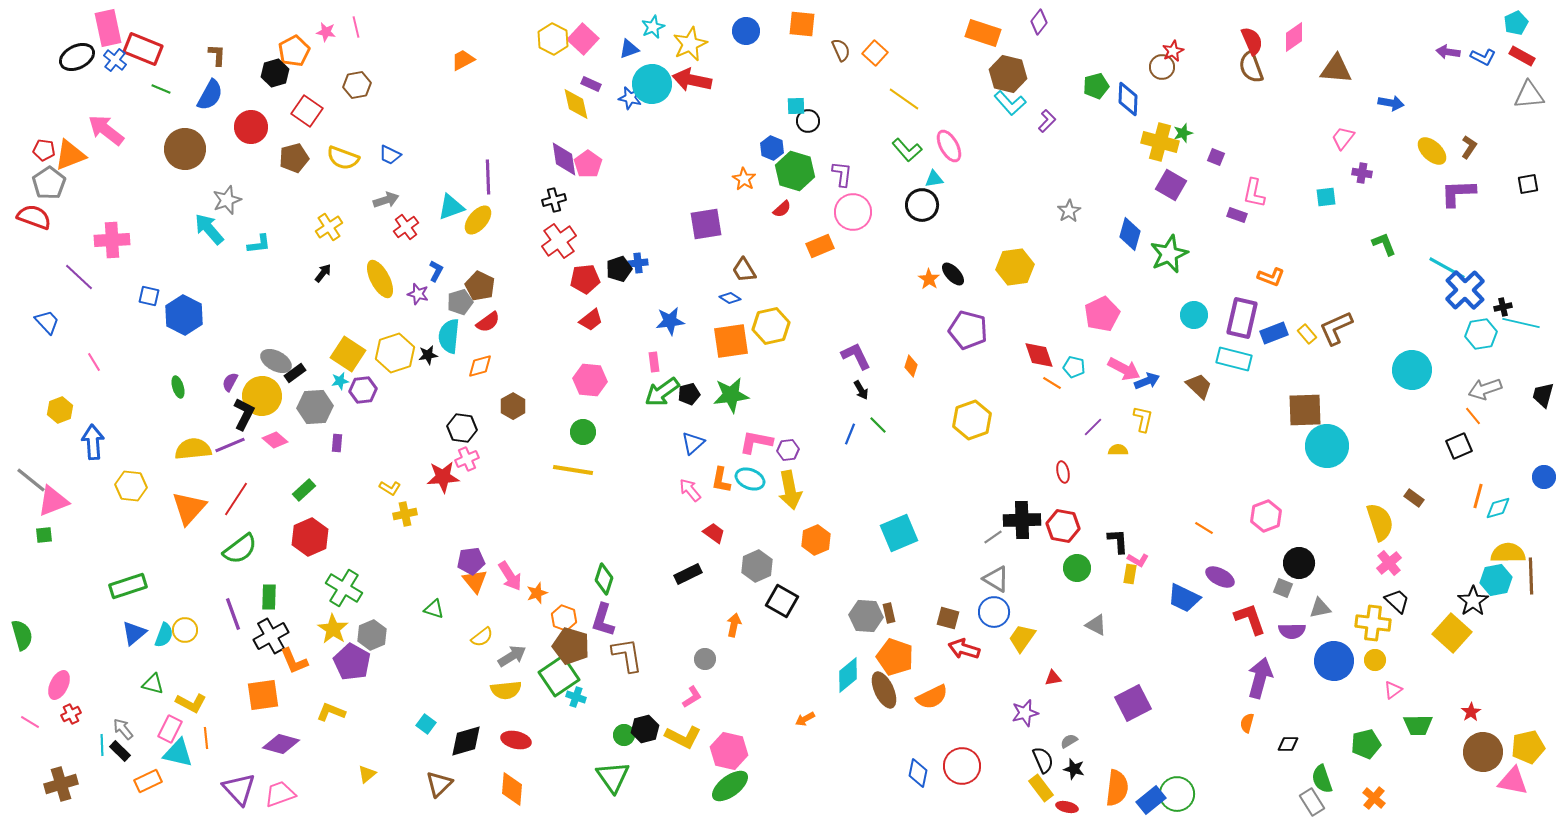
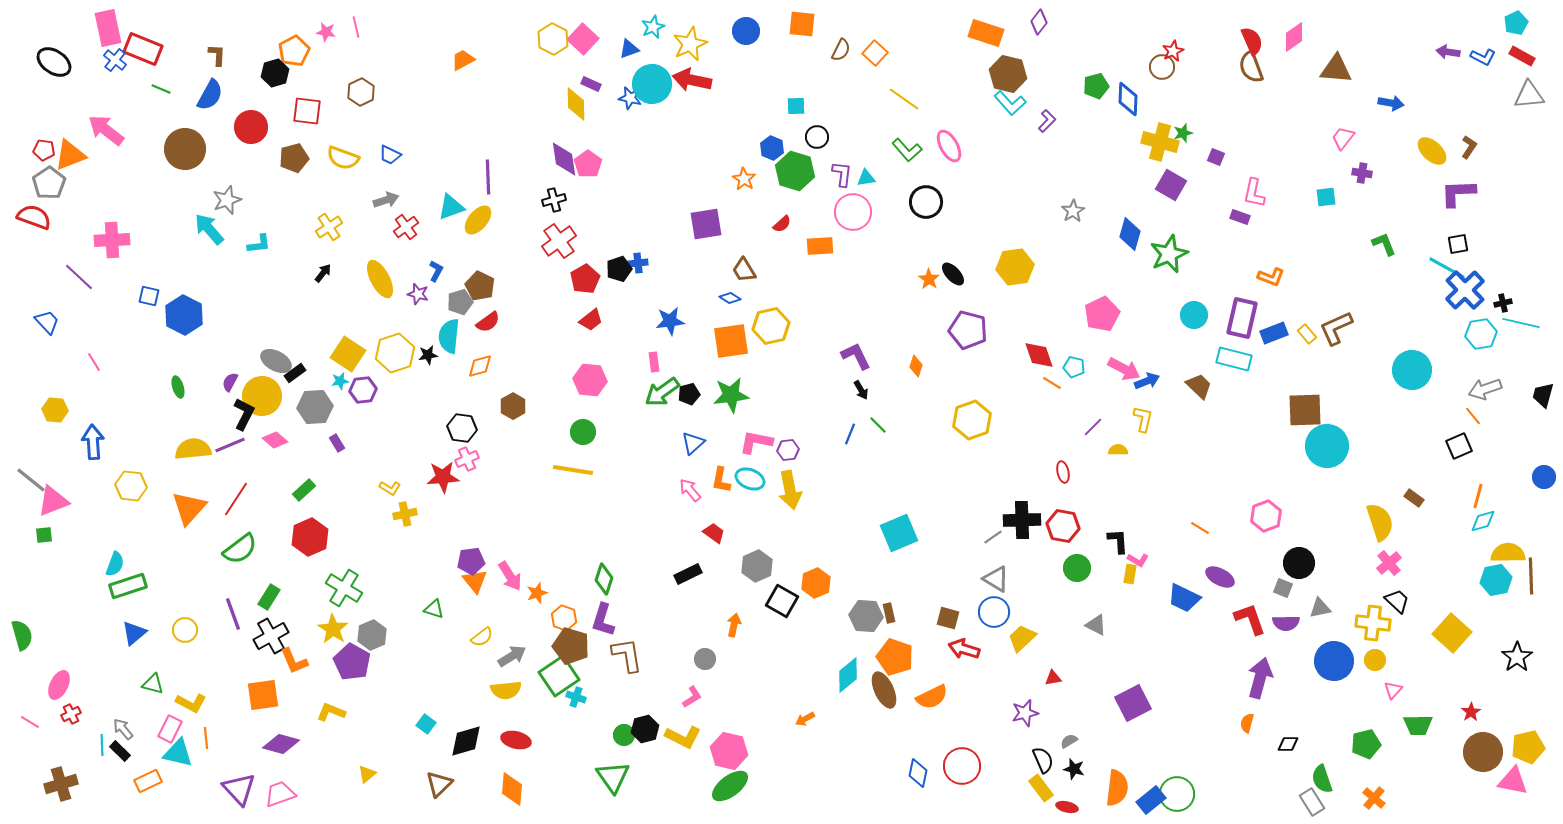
orange rectangle at (983, 33): moved 3 px right
brown semicircle at (841, 50): rotated 50 degrees clockwise
black ellipse at (77, 57): moved 23 px left, 5 px down; rotated 60 degrees clockwise
brown hexagon at (357, 85): moved 4 px right, 7 px down; rotated 16 degrees counterclockwise
yellow diamond at (576, 104): rotated 12 degrees clockwise
red square at (307, 111): rotated 28 degrees counterclockwise
black circle at (808, 121): moved 9 px right, 16 px down
cyan triangle at (934, 179): moved 68 px left, 1 px up
black square at (1528, 184): moved 70 px left, 60 px down
black circle at (922, 205): moved 4 px right, 3 px up
red semicircle at (782, 209): moved 15 px down
gray star at (1069, 211): moved 4 px right
purple rectangle at (1237, 215): moved 3 px right, 2 px down
orange rectangle at (820, 246): rotated 20 degrees clockwise
red pentagon at (585, 279): rotated 24 degrees counterclockwise
black cross at (1503, 307): moved 4 px up
orange diamond at (911, 366): moved 5 px right
yellow hexagon at (60, 410): moved 5 px left; rotated 25 degrees clockwise
purple rectangle at (337, 443): rotated 36 degrees counterclockwise
cyan diamond at (1498, 508): moved 15 px left, 13 px down
orange line at (1204, 528): moved 4 px left
orange hexagon at (816, 540): moved 43 px down
green rectangle at (269, 597): rotated 30 degrees clockwise
black star at (1473, 601): moved 44 px right, 56 px down
purple semicircle at (1292, 631): moved 6 px left, 8 px up
cyan semicircle at (164, 635): moved 49 px left, 71 px up
yellow trapezoid at (1022, 638): rotated 12 degrees clockwise
pink triangle at (1393, 690): rotated 12 degrees counterclockwise
